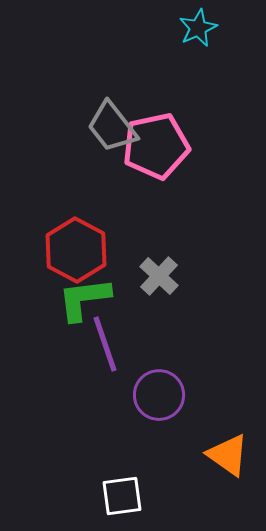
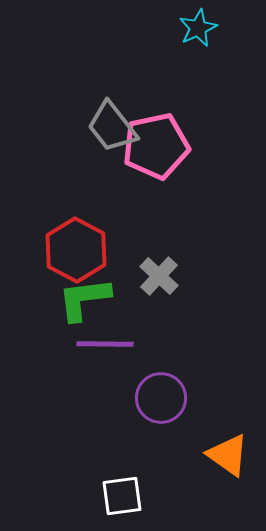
purple line: rotated 70 degrees counterclockwise
purple circle: moved 2 px right, 3 px down
